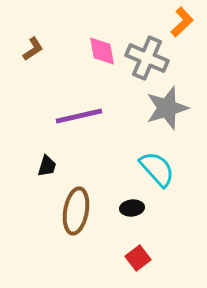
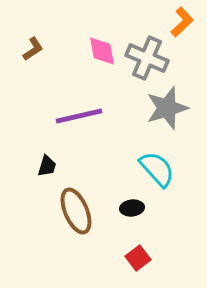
brown ellipse: rotated 33 degrees counterclockwise
